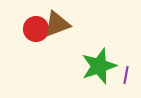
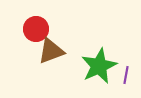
brown triangle: moved 6 px left, 27 px down
green star: rotated 6 degrees counterclockwise
